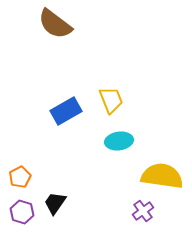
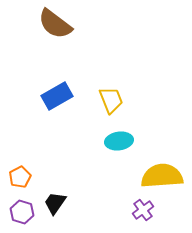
blue rectangle: moved 9 px left, 15 px up
yellow semicircle: rotated 12 degrees counterclockwise
purple cross: moved 1 px up
